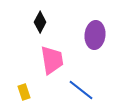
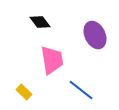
black diamond: rotated 65 degrees counterclockwise
purple ellipse: rotated 32 degrees counterclockwise
yellow rectangle: rotated 28 degrees counterclockwise
